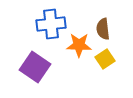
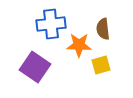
yellow square: moved 4 px left, 6 px down; rotated 18 degrees clockwise
